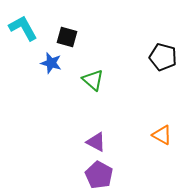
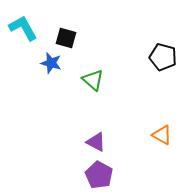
black square: moved 1 px left, 1 px down
